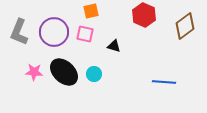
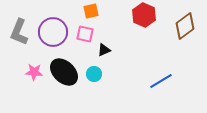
purple circle: moved 1 px left
black triangle: moved 10 px left, 4 px down; rotated 40 degrees counterclockwise
blue line: moved 3 px left, 1 px up; rotated 35 degrees counterclockwise
